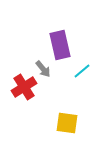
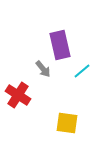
red cross: moved 6 px left, 8 px down; rotated 25 degrees counterclockwise
